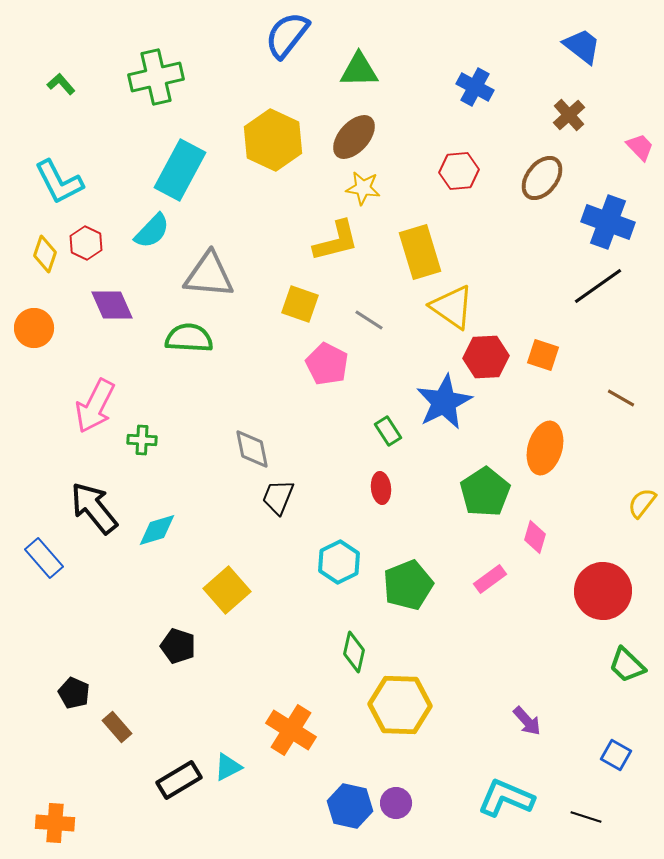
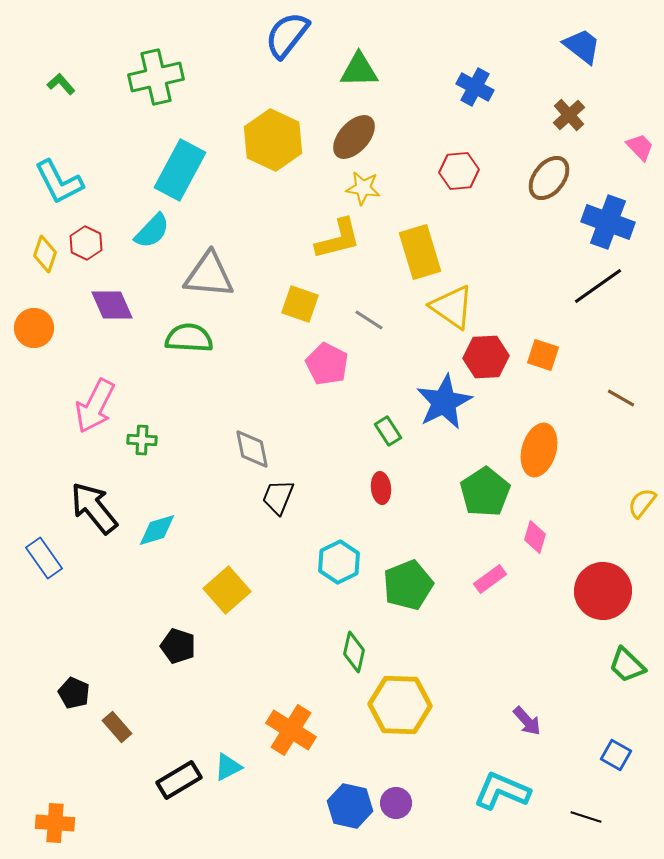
brown ellipse at (542, 178): moved 7 px right
yellow L-shape at (336, 241): moved 2 px right, 2 px up
orange ellipse at (545, 448): moved 6 px left, 2 px down
blue rectangle at (44, 558): rotated 6 degrees clockwise
cyan L-shape at (506, 798): moved 4 px left, 7 px up
